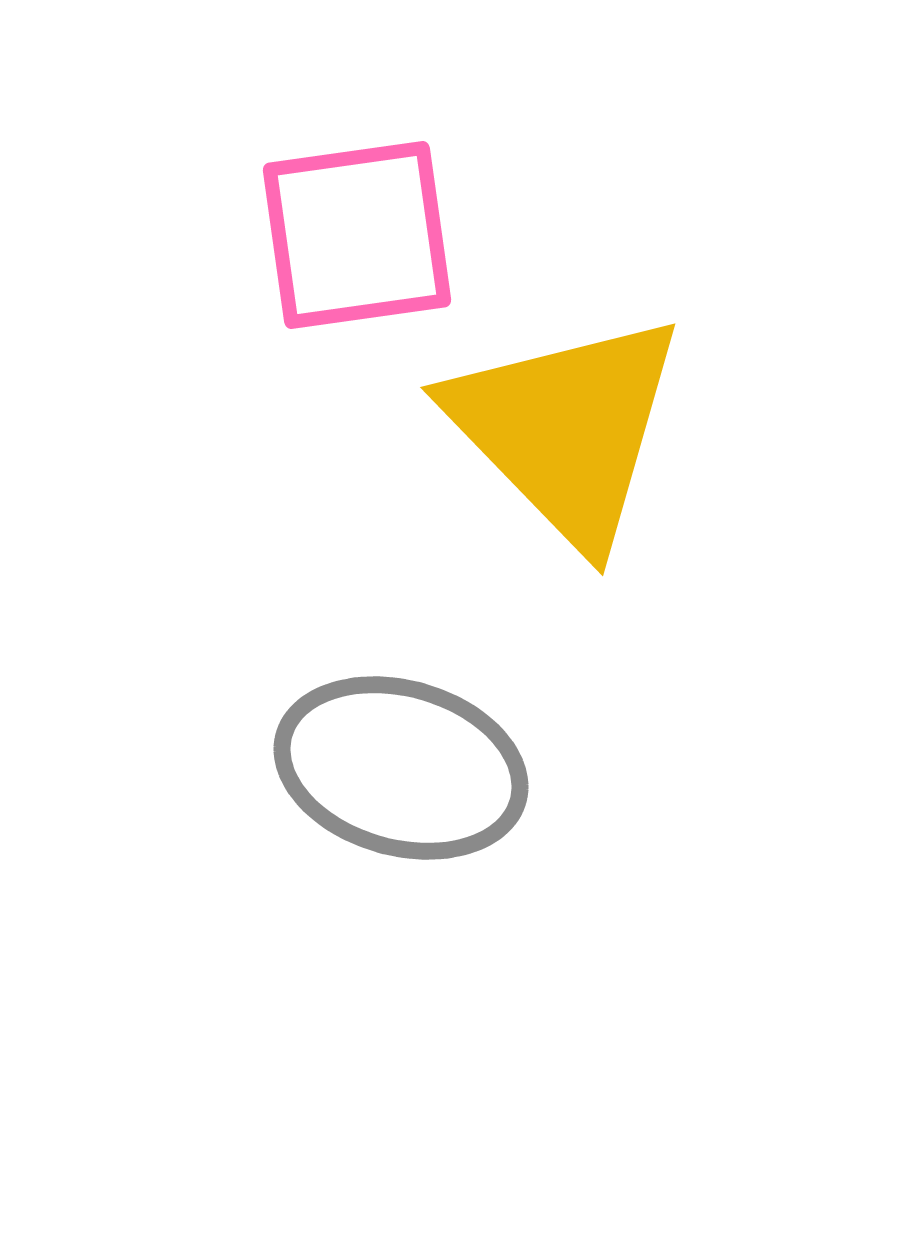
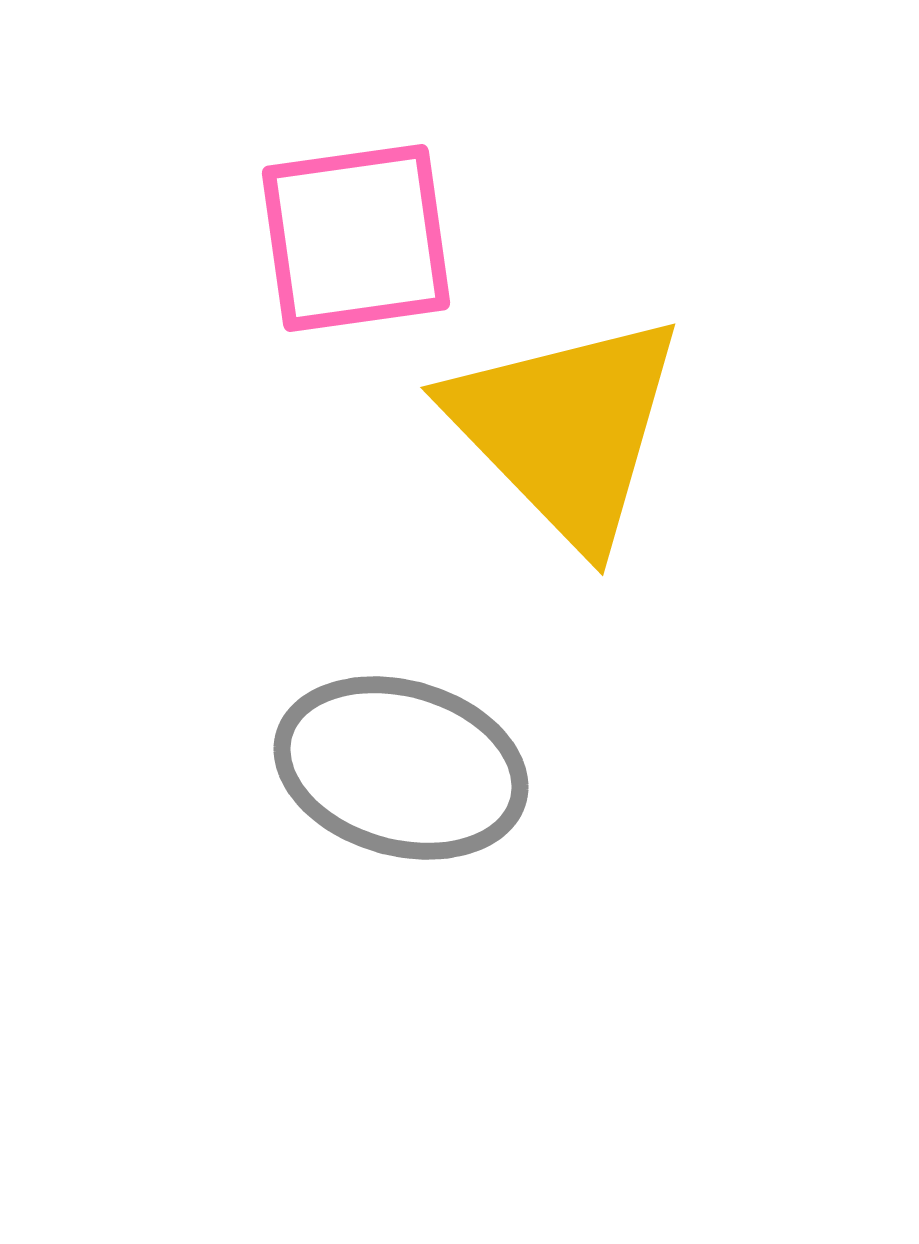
pink square: moved 1 px left, 3 px down
